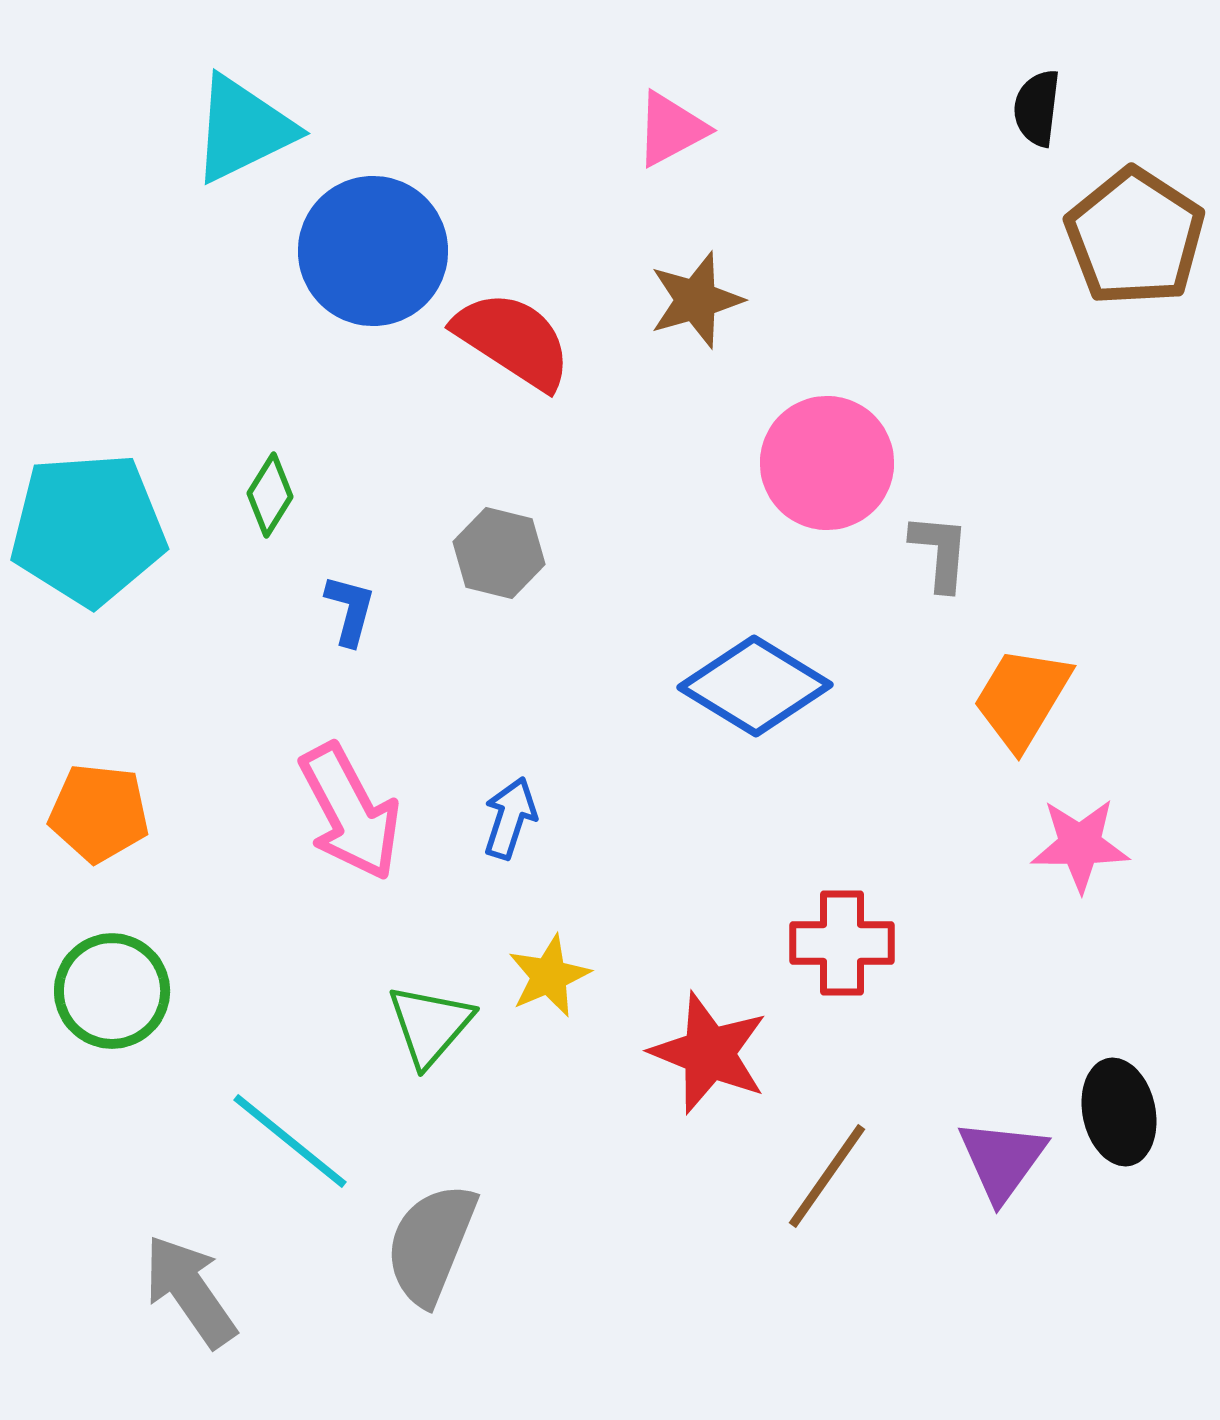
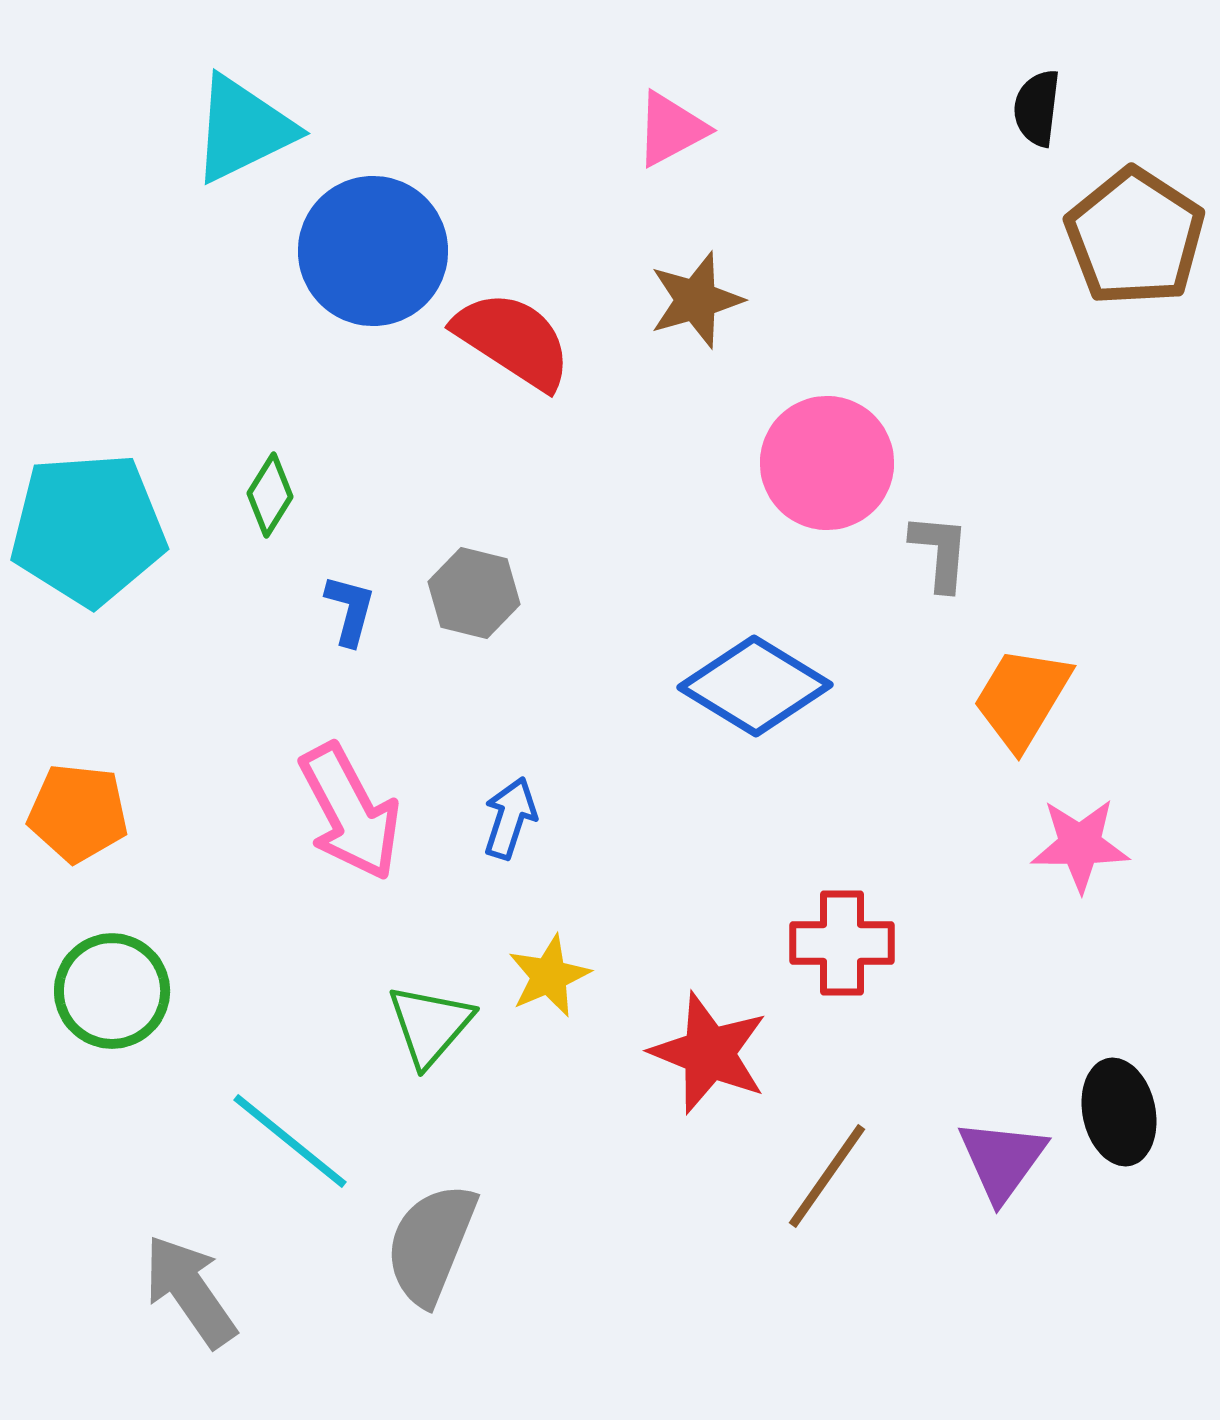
gray hexagon: moved 25 px left, 40 px down
orange pentagon: moved 21 px left
